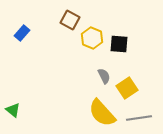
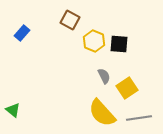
yellow hexagon: moved 2 px right, 3 px down
